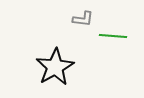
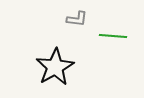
gray L-shape: moved 6 px left
